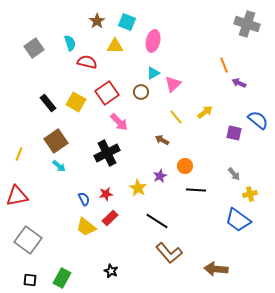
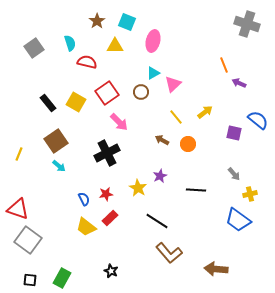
orange circle at (185, 166): moved 3 px right, 22 px up
red triangle at (17, 196): moved 1 px right, 13 px down; rotated 30 degrees clockwise
